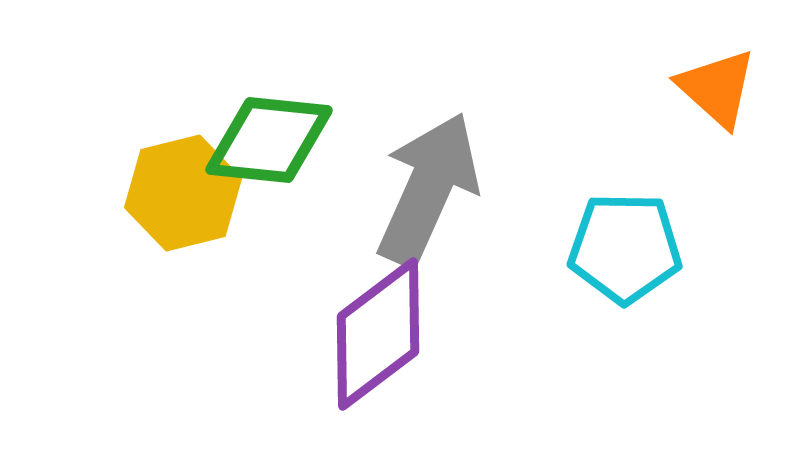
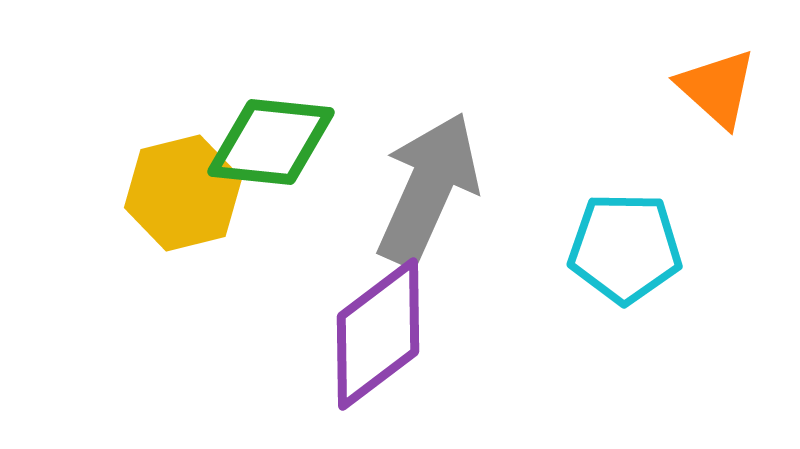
green diamond: moved 2 px right, 2 px down
